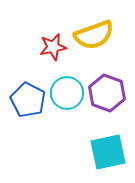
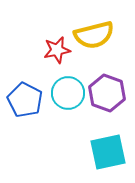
yellow semicircle: rotated 6 degrees clockwise
red star: moved 4 px right, 3 px down
cyan circle: moved 1 px right
blue pentagon: moved 3 px left
